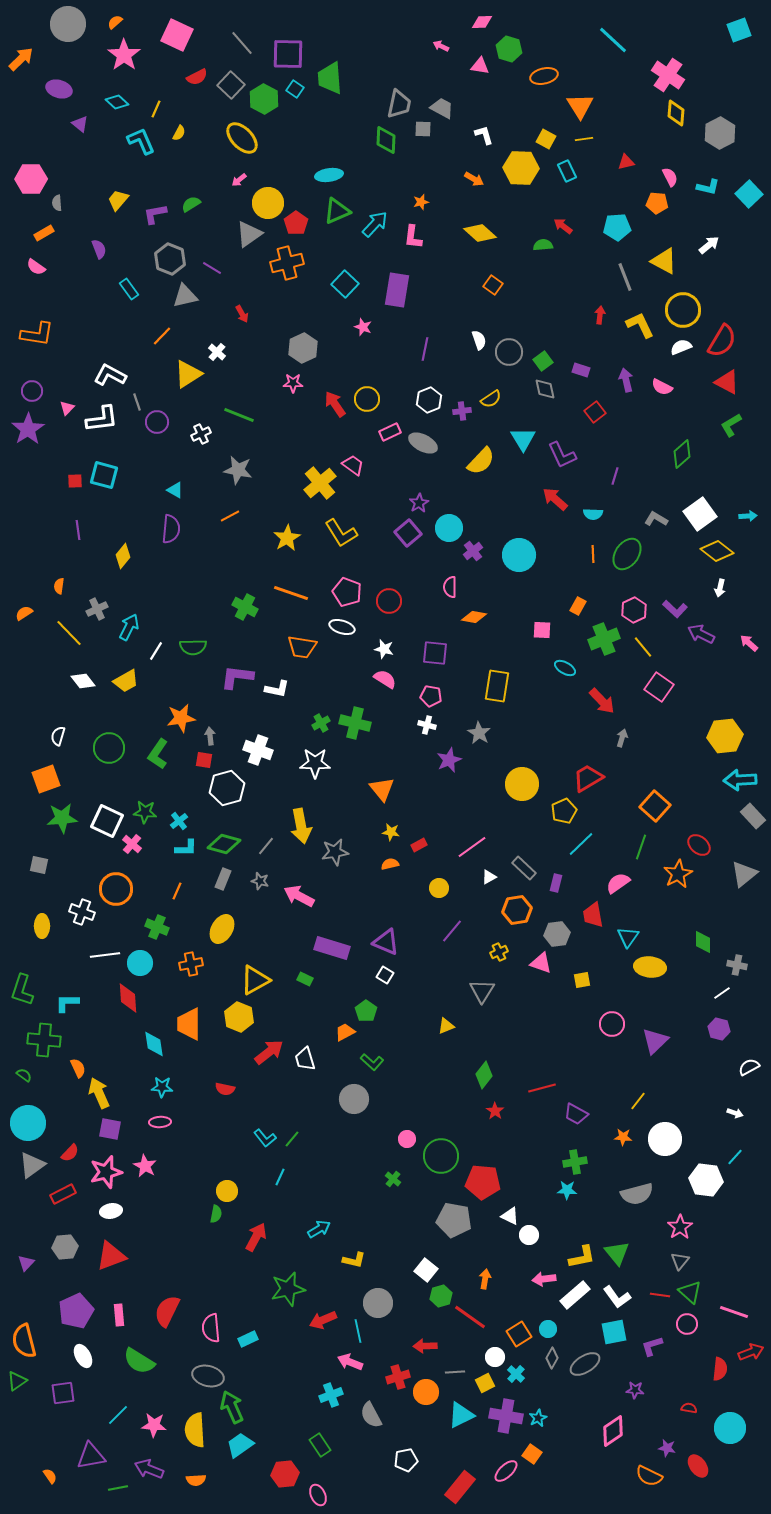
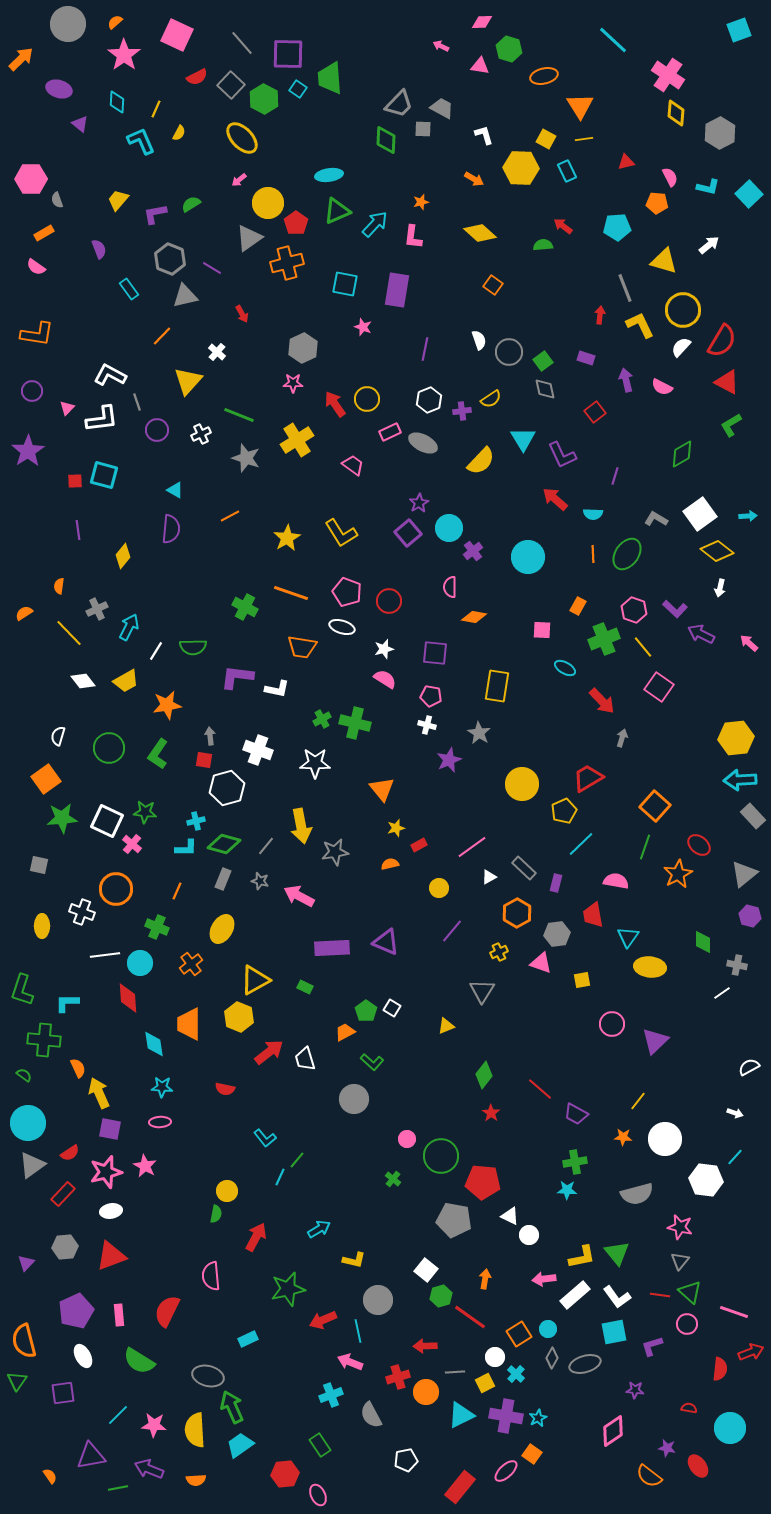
cyan square at (295, 89): moved 3 px right
cyan diamond at (117, 102): rotated 50 degrees clockwise
gray trapezoid at (399, 104): rotated 32 degrees clockwise
gray semicircle at (57, 203): moved 3 px up; rotated 14 degrees counterclockwise
gray triangle at (249, 234): moved 4 px down
yellow triangle at (664, 261): rotated 12 degrees counterclockwise
gray line at (625, 277): moved 11 px down
cyan square at (345, 284): rotated 32 degrees counterclockwise
white semicircle at (681, 347): rotated 25 degrees counterclockwise
purple rectangle at (581, 370): moved 5 px right, 12 px up
yellow triangle at (188, 374): moved 7 px down; rotated 16 degrees counterclockwise
purple circle at (157, 422): moved 8 px down
purple star at (28, 429): moved 22 px down
green diamond at (682, 454): rotated 12 degrees clockwise
gray star at (238, 470): moved 8 px right, 12 px up; rotated 8 degrees clockwise
yellow cross at (320, 483): moved 23 px left, 43 px up; rotated 8 degrees clockwise
cyan circle at (519, 555): moved 9 px right, 2 px down
pink hexagon at (634, 610): rotated 15 degrees counterclockwise
white star at (384, 649): rotated 30 degrees counterclockwise
orange star at (181, 718): moved 14 px left, 13 px up
green cross at (321, 723): moved 1 px right, 4 px up
yellow hexagon at (725, 736): moved 11 px right, 2 px down
orange square at (46, 779): rotated 16 degrees counterclockwise
cyan cross at (179, 821): moved 17 px right; rotated 24 degrees clockwise
yellow star at (391, 832): moved 5 px right, 4 px up; rotated 24 degrees counterclockwise
green line at (641, 847): moved 4 px right
pink semicircle at (618, 883): moved 2 px left, 2 px up; rotated 45 degrees clockwise
orange hexagon at (517, 910): moved 3 px down; rotated 20 degrees counterclockwise
purple rectangle at (332, 948): rotated 20 degrees counterclockwise
orange cross at (191, 964): rotated 25 degrees counterclockwise
white square at (385, 975): moved 7 px right, 33 px down
green rectangle at (305, 979): moved 8 px down
purple hexagon at (719, 1029): moved 31 px right, 113 px up
red line at (542, 1088): moved 2 px left, 1 px down; rotated 56 degrees clockwise
red star at (495, 1111): moved 4 px left, 2 px down
green line at (292, 1139): moved 5 px right, 21 px down
red semicircle at (70, 1153): rotated 12 degrees clockwise
red rectangle at (63, 1194): rotated 20 degrees counterclockwise
pink star at (680, 1227): rotated 25 degrees counterclockwise
gray circle at (378, 1303): moved 3 px up
pink semicircle at (211, 1328): moved 52 px up
gray ellipse at (585, 1364): rotated 16 degrees clockwise
green triangle at (17, 1381): rotated 20 degrees counterclockwise
orange semicircle at (649, 1476): rotated 12 degrees clockwise
